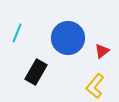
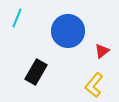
cyan line: moved 15 px up
blue circle: moved 7 px up
yellow L-shape: moved 1 px left, 1 px up
